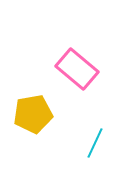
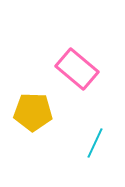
yellow pentagon: moved 2 px up; rotated 12 degrees clockwise
